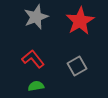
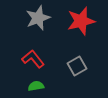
gray star: moved 2 px right, 1 px down
red star: moved 1 px right; rotated 16 degrees clockwise
